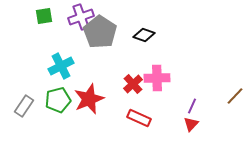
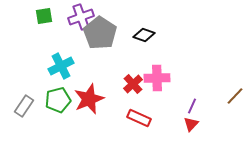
gray pentagon: moved 1 px down
